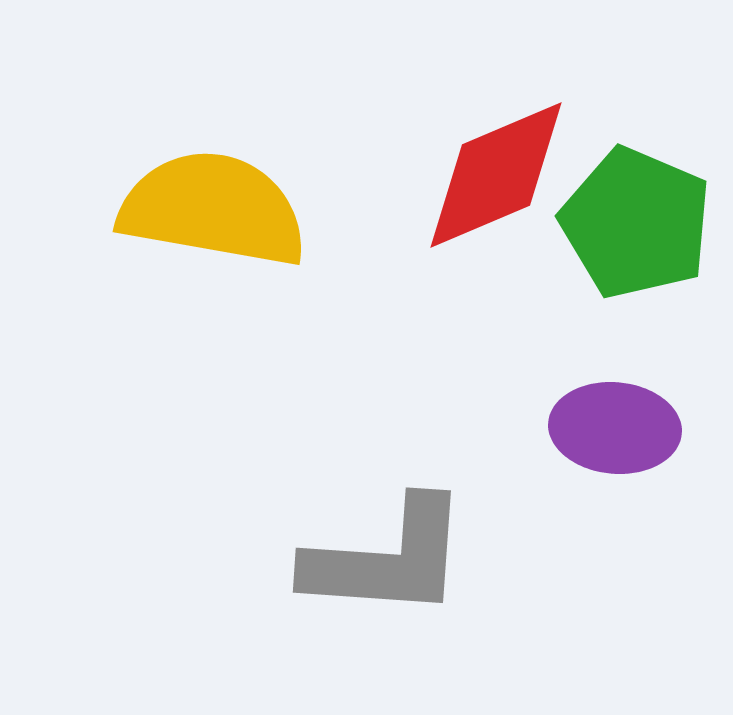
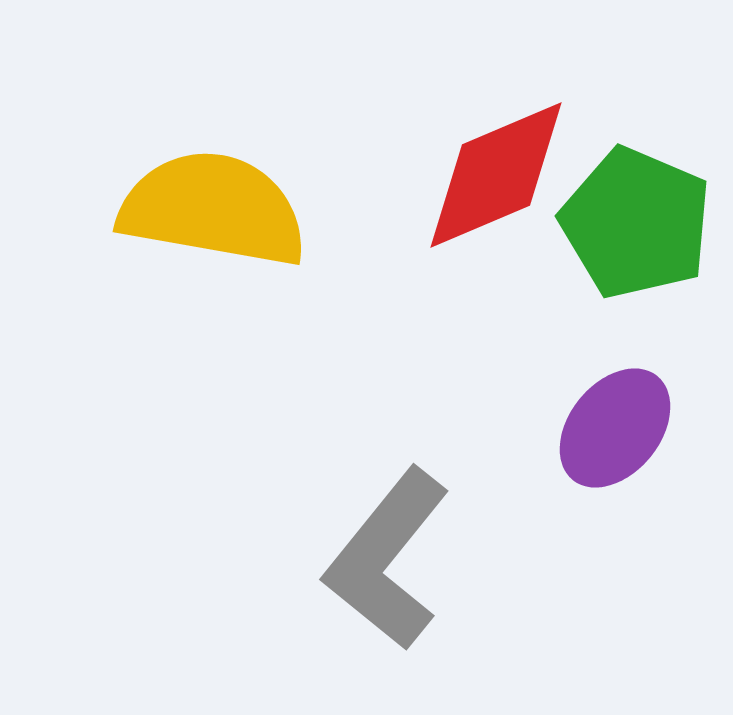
purple ellipse: rotated 56 degrees counterclockwise
gray L-shape: rotated 125 degrees clockwise
